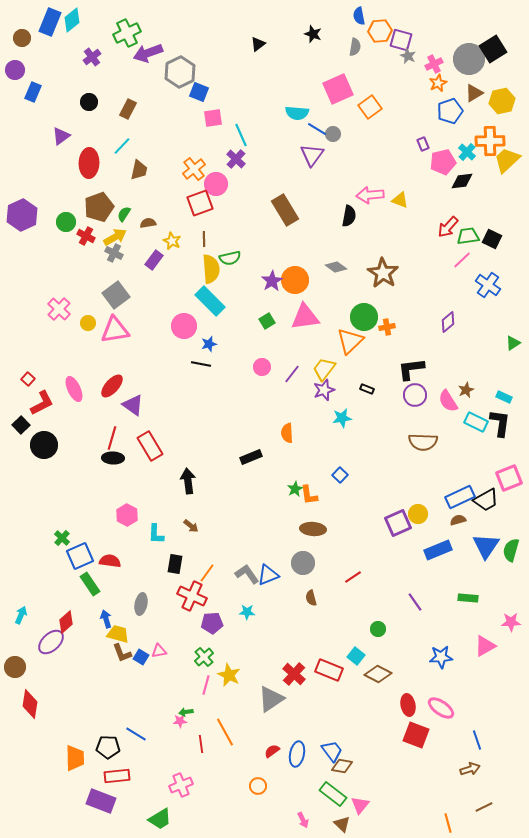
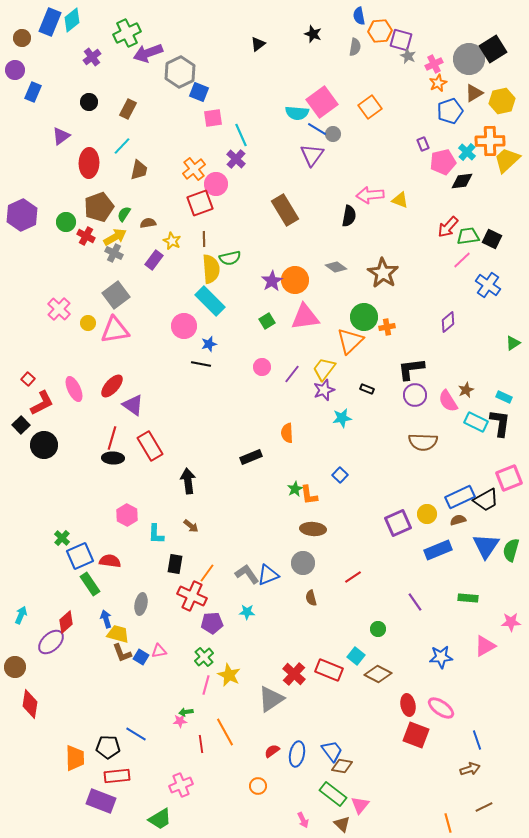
pink square at (338, 89): moved 16 px left, 13 px down; rotated 12 degrees counterclockwise
yellow circle at (418, 514): moved 9 px right
